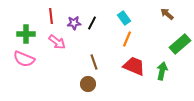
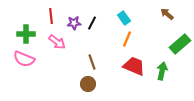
brown line: moved 2 px left
